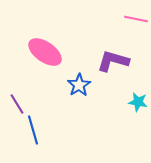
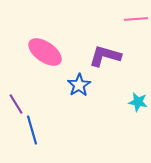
pink line: rotated 15 degrees counterclockwise
purple L-shape: moved 8 px left, 5 px up
purple line: moved 1 px left
blue line: moved 1 px left
